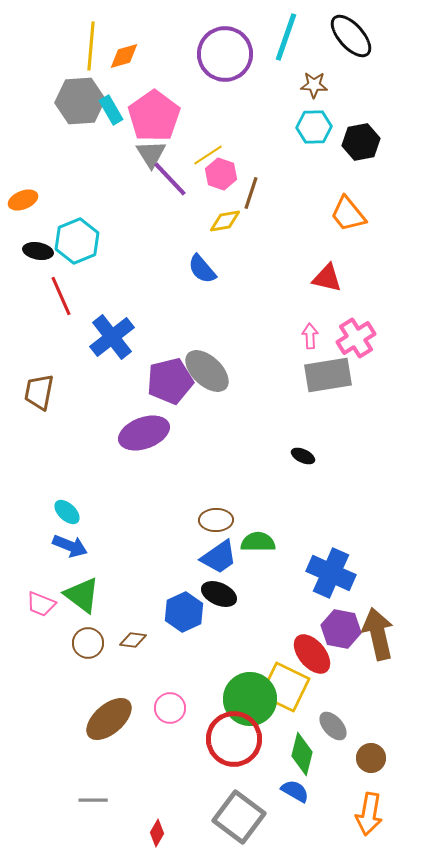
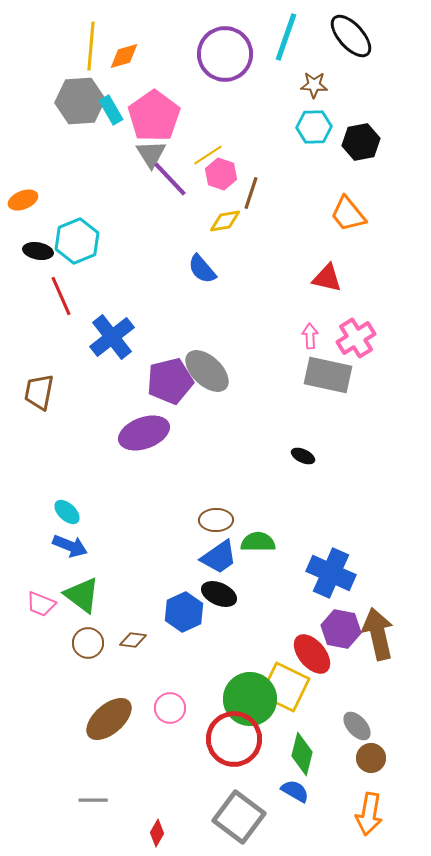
gray rectangle at (328, 375): rotated 21 degrees clockwise
gray ellipse at (333, 726): moved 24 px right
